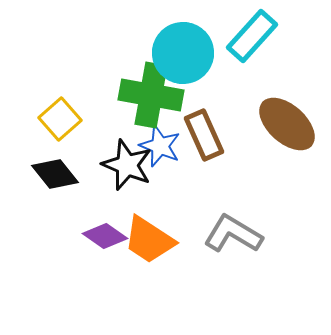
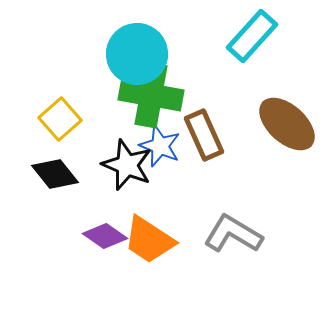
cyan circle: moved 46 px left, 1 px down
